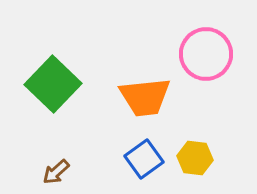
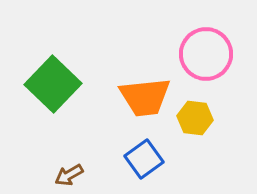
yellow hexagon: moved 40 px up
brown arrow: moved 13 px right, 3 px down; rotated 12 degrees clockwise
